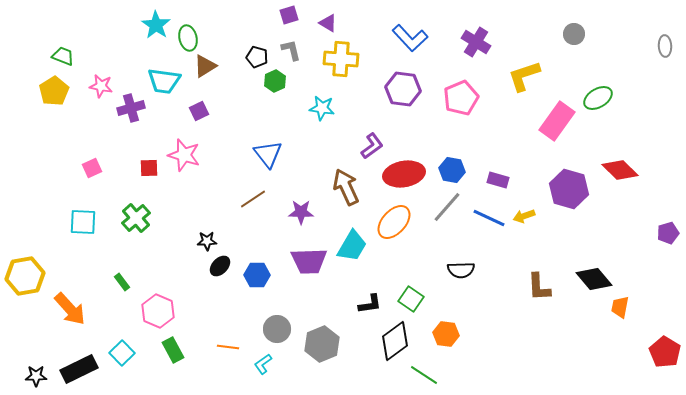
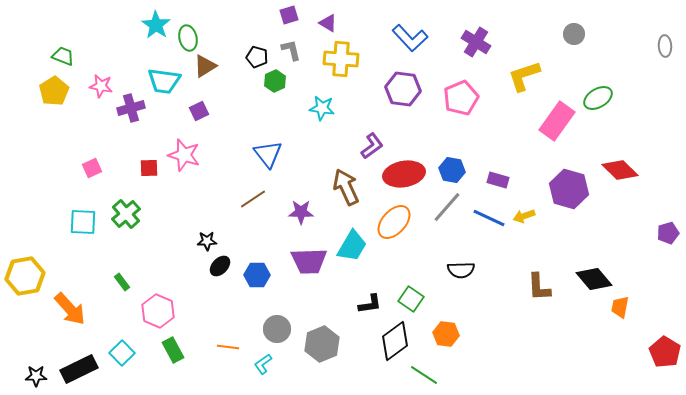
green cross at (136, 218): moved 10 px left, 4 px up
